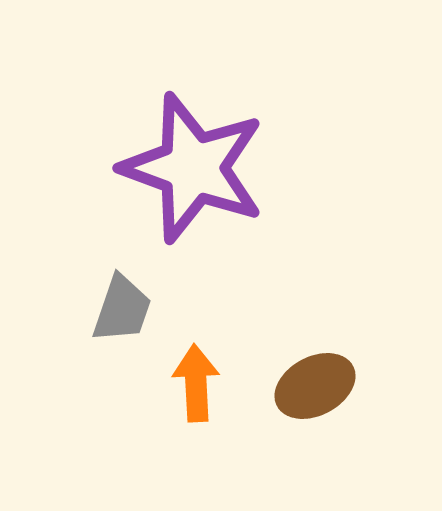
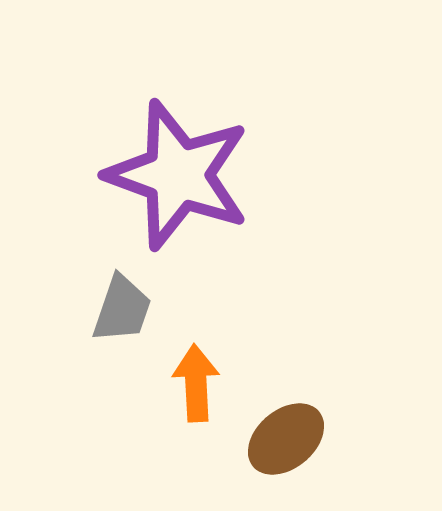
purple star: moved 15 px left, 7 px down
brown ellipse: moved 29 px left, 53 px down; rotated 12 degrees counterclockwise
